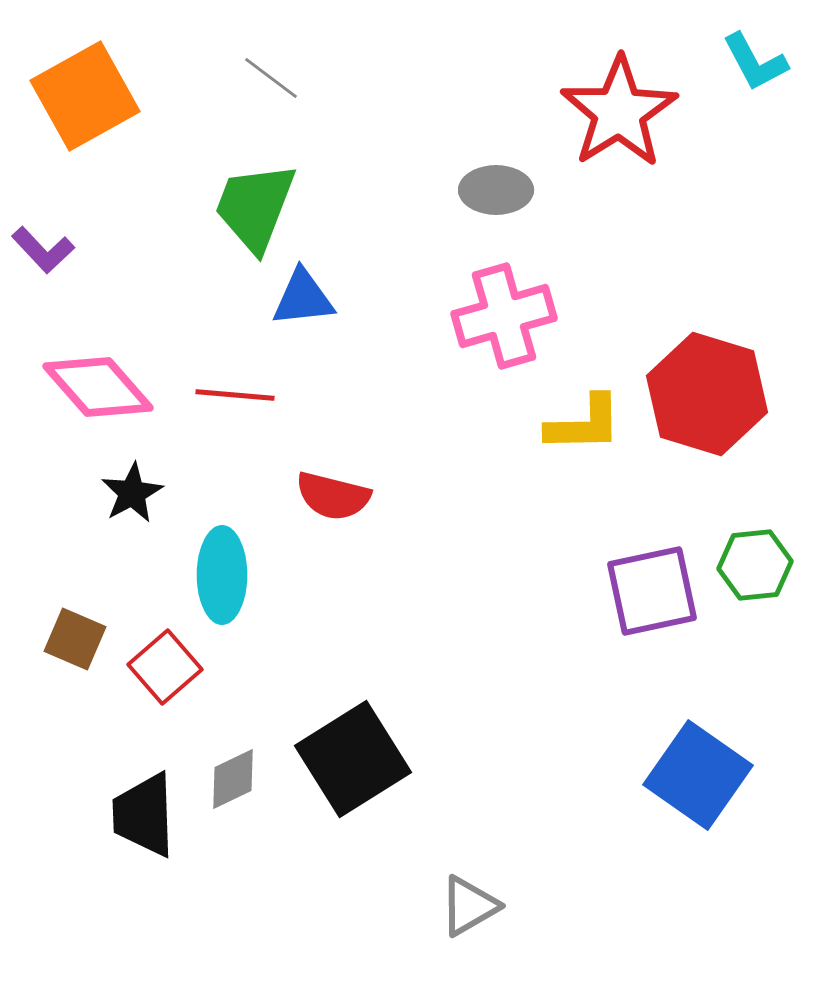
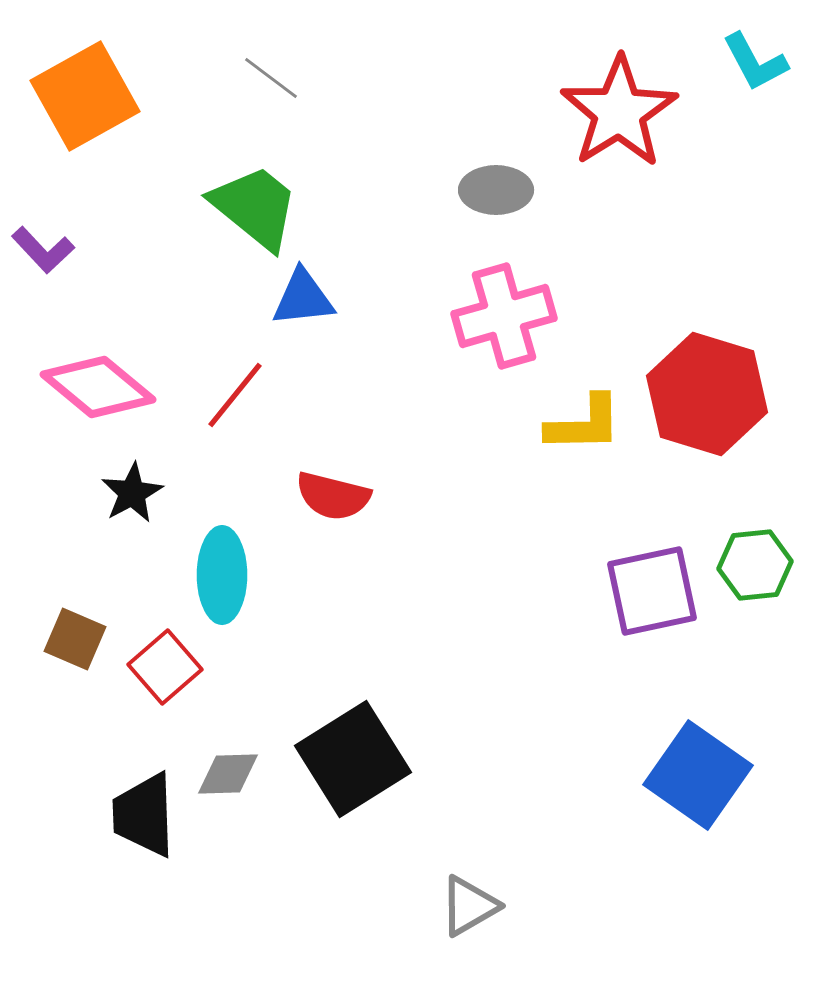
green trapezoid: rotated 108 degrees clockwise
pink diamond: rotated 9 degrees counterclockwise
red line: rotated 56 degrees counterclockwise
gray diamond: moved 5 px left, 5 px up; rotated 24 degrees clockwise
